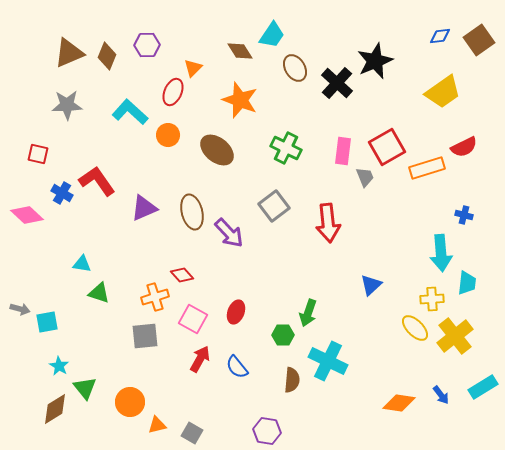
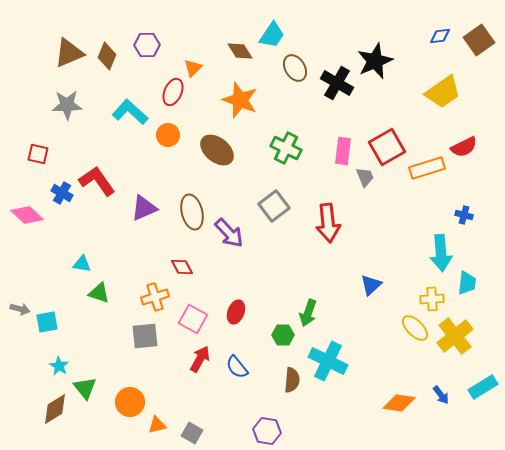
black cross at (337, 83): rotated 12 degrees counterclockwise
red diamond at (182, 275): moved 8 px up; rotated 15 degrees clockwise
